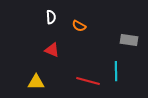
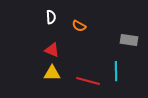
yellow triangle: moved 16 px right, 9 px up
